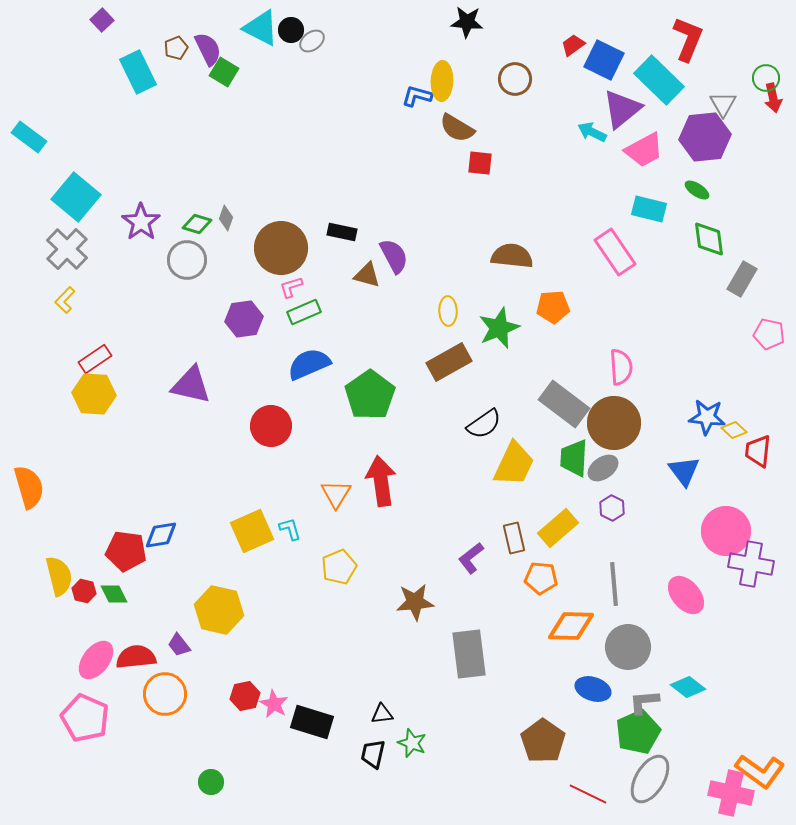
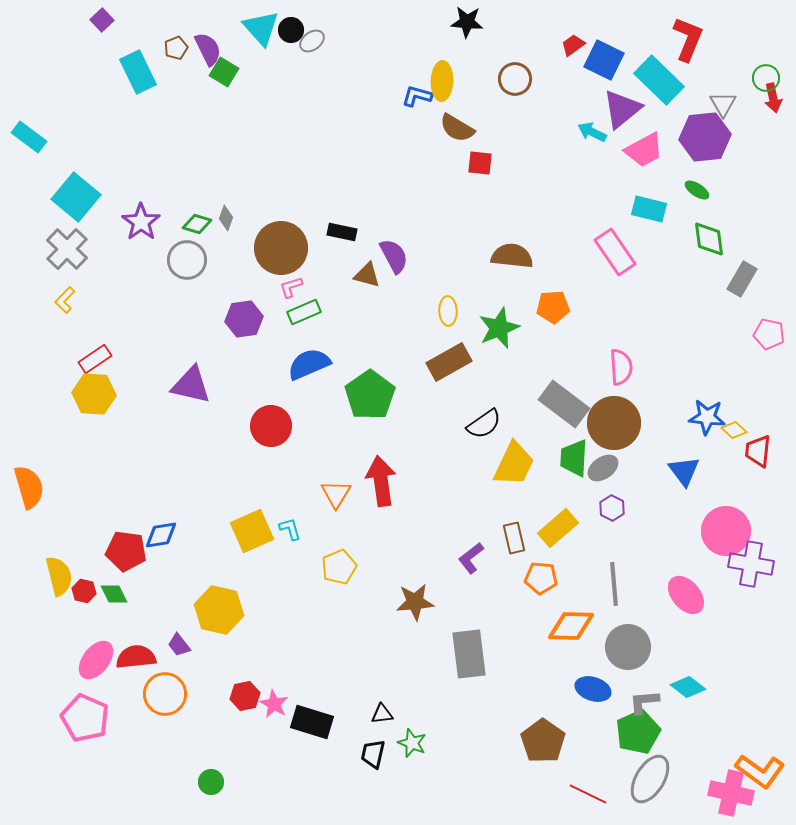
cyan triangle at (261, 28): rotated 21 degrees clockwise
